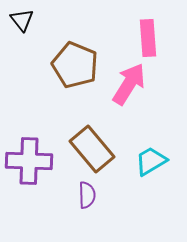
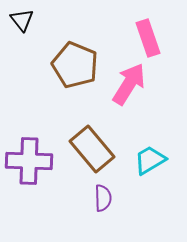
pink rectangle: rotated 15 degrees counterclockwise
cyan trapezoid: moved 1 px left, 1 px up
purple semicircle: moved 16 px right, 3 px down
